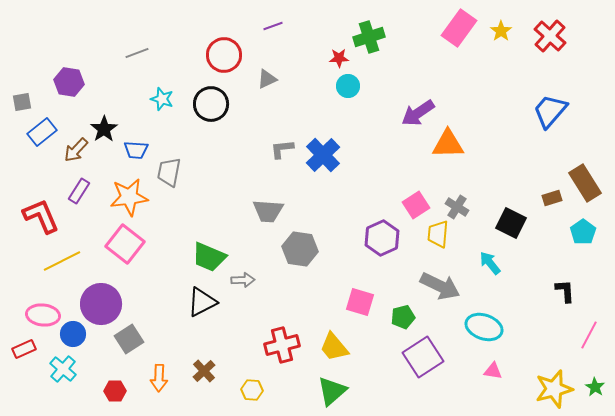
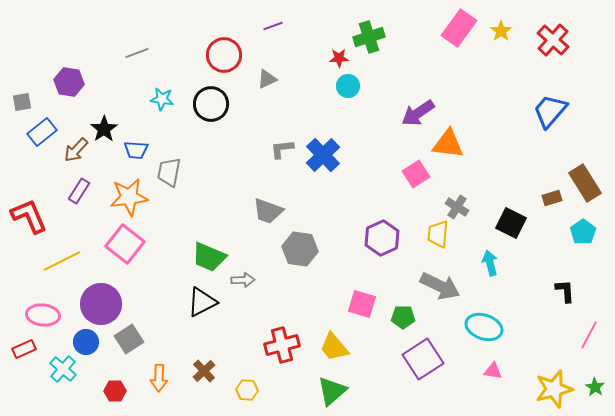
red cross at (550, 36): moved 3 px right, 4 px down
cyan star at (162, 99): rotated 10 degrees counterclockwise
orange triangle at (448, 144): rotated 8 degrees clockwise
pink square at (416, 205): moved 31 px up
gray trapezoid at (268, 211): rotated 16 degrees clockwise
red L-shape at (41, 216): moved 12 px left
cyan arrow at (490, 263): rotated 25 degrees clockwise
pink square at (360, 302): moved 2 px right, 2 px down
green pentagon at (403, 317): rotated 15 degrees clockwise
blue circle at (73, 334): moved 13 px right, 8 px down
purple square at (423, 357): moved 2 px down
yellow hexagon at (252, 390): moved 5 px left
